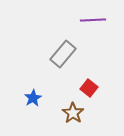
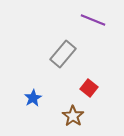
purple line: rotated 25 degrees clockwise
brown star: moved 3 px down
